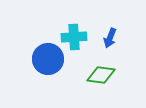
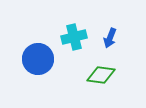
cyan cross: rotated 10 degrees counterclockwise
blue circle: moved 10 px left
